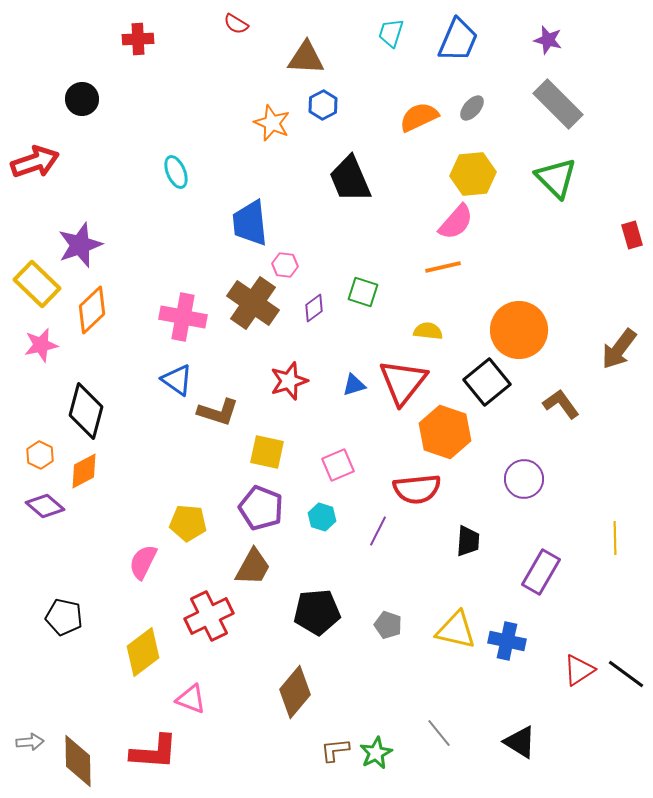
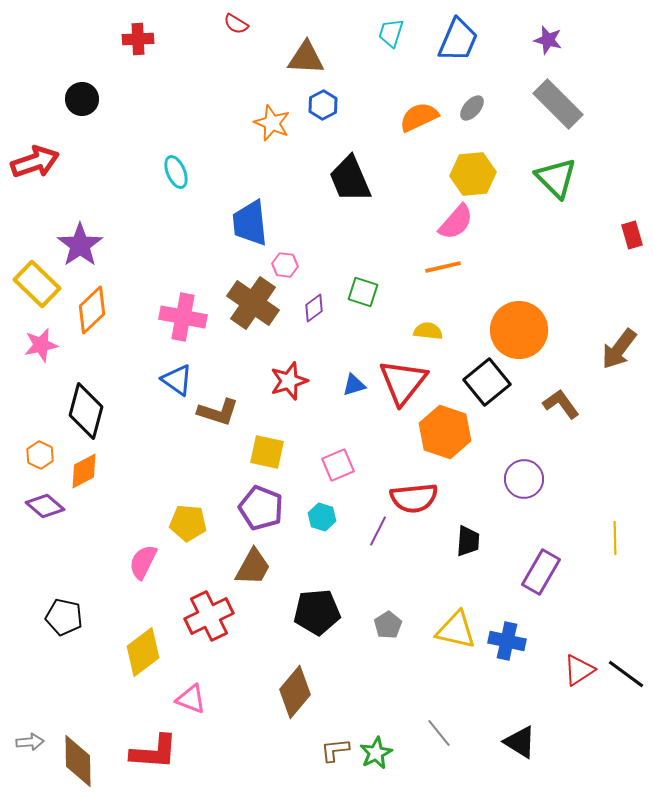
purple star at (80, 245): rotated 15 degrees counterclockwise
red semicircle at (417, 489): moved 3 px left, 9 px down
gray pentagon at (388, 625): rotated 20 degrees clockwise
